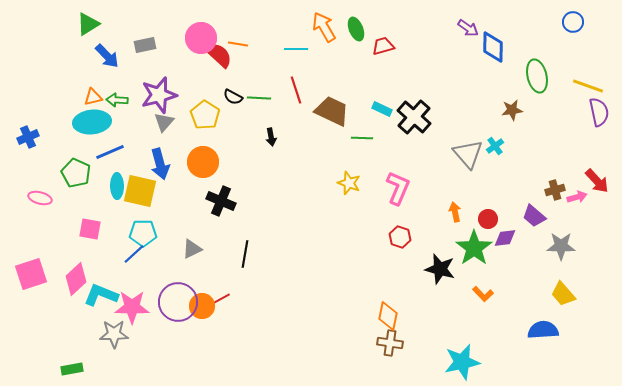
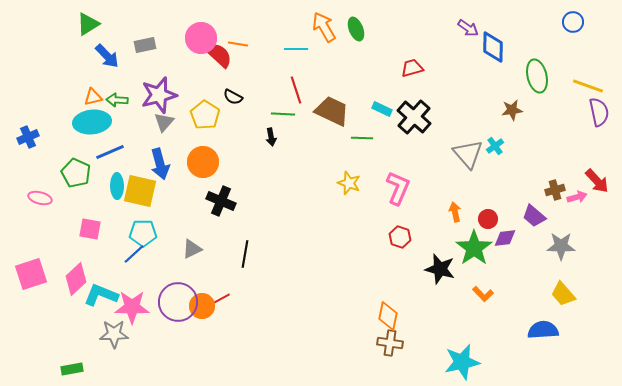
red trapezoid at (383, 46): moved 29 px right, 22 px down
green line at (259, 98): moved 24 px right, 16 px down
